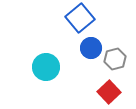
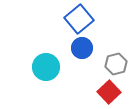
blue square: moved 1 px left, 1 px down
blue circle: moved 9 px left
gray hexagon: moved 1 px right, 5 px down
